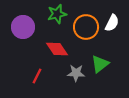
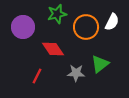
white semicircle: moved 1 px up
red diamond: moved 4 px left
